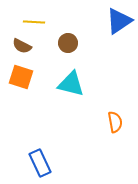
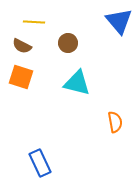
blue triangle: rotated 36 degrees counterclockwise
cyan triangle: moved 6 px right, 1 px up
